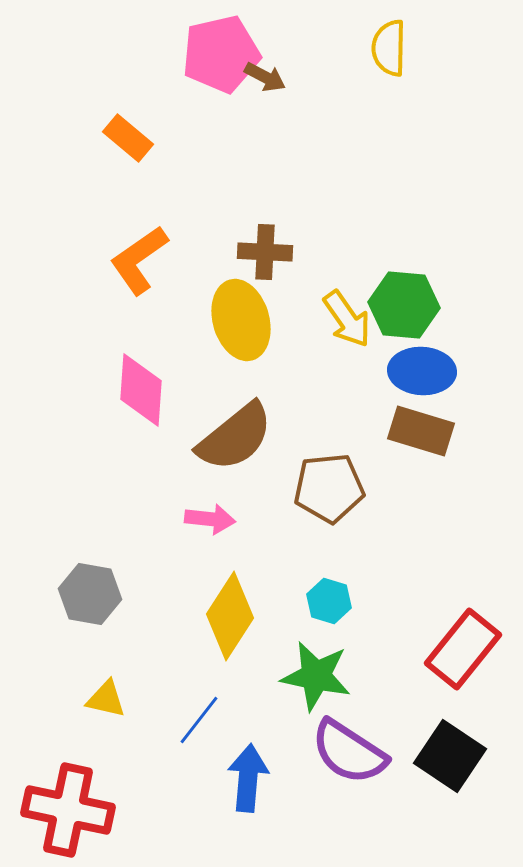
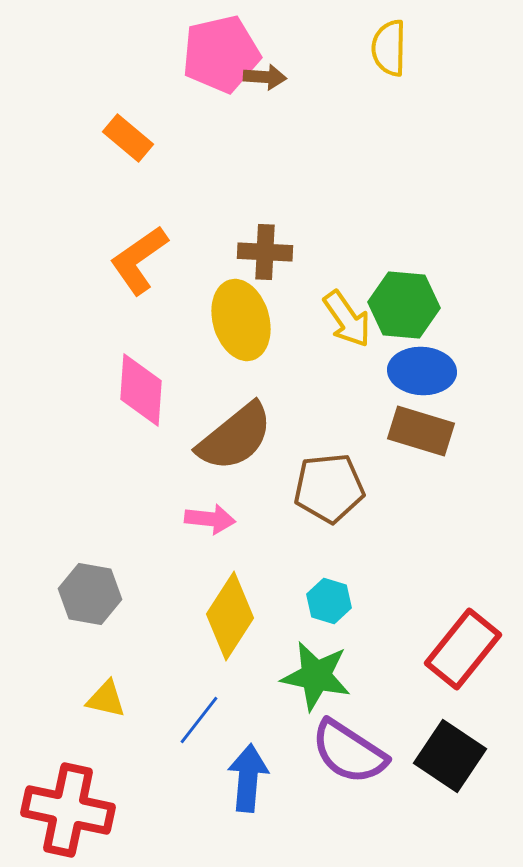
brown arrow: rotated 24 degrees counterclockwise
